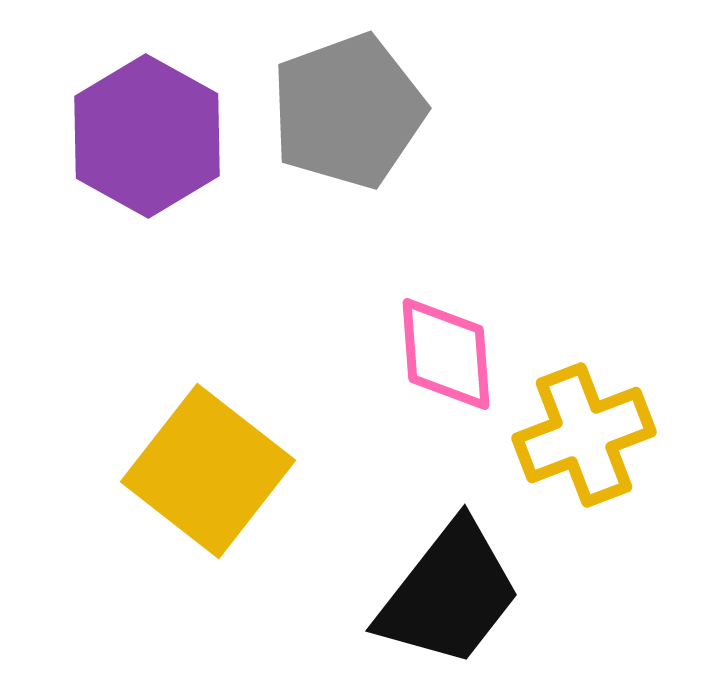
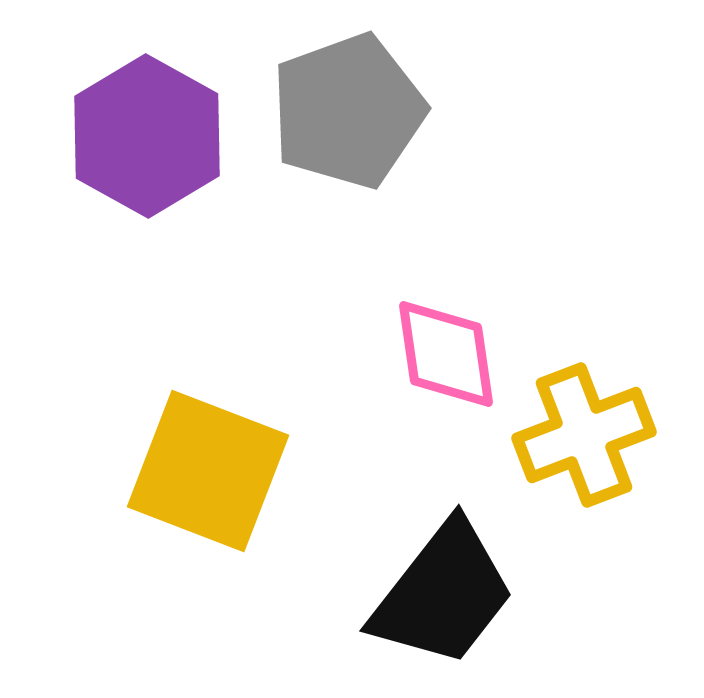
pink diamond: rotated 4 degrees counterclockwise
yellow square: rotated 17 degrees counterclockwise
black trapezoid: moved 6 px left
